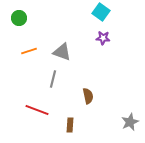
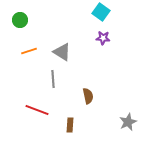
green circle: moved 1 px right, 2 px down
gray triangle: rotated 12 degrees clockwise
gray line: rotated 18 degrees counterclockwise
gray star: moved 2 px left
